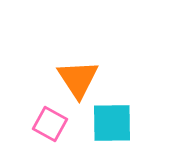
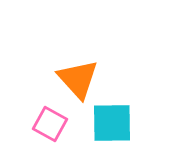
orange triangle: rotated 9 degrees counterclockwise
